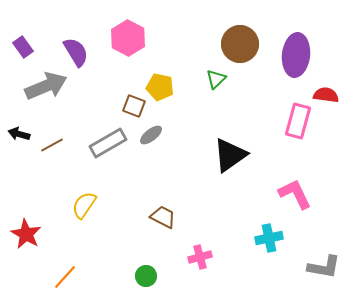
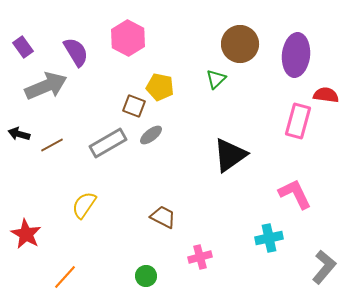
gray L-shape: rotated 60 degrees counterclockwise
